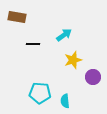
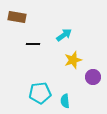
cyan pentagon: rotated 10 degrees counterclockwise
